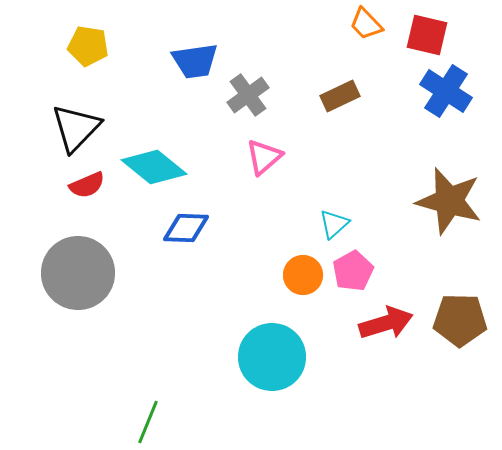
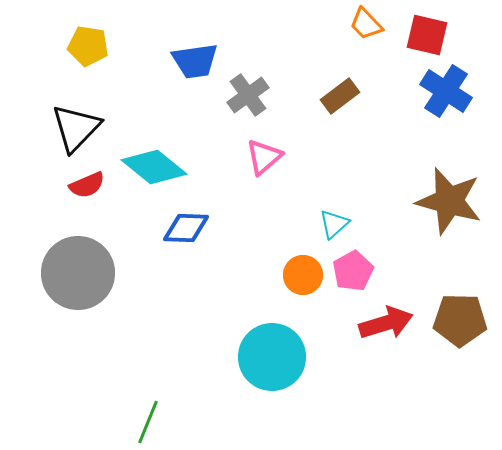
brown rectangle: rotated 12 degrees counterclockwise
